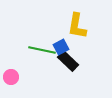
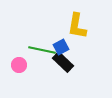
black rectangle: moved 5 px left, 1 px down
pink circle: moved 8 px right, 12 px up
